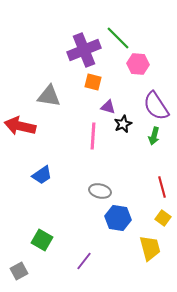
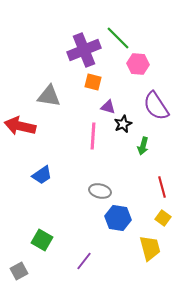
green arrow: moved 11 px left, 10 px down
